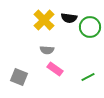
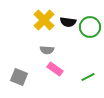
black semicircle: moved 1 px left, 4 px down
